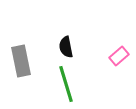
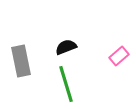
black semicircle: rotated 80 degrees clockwise
